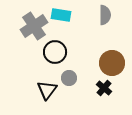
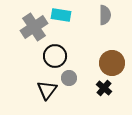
gray cross: moved 1 px down
black circle: moved 4 px down
